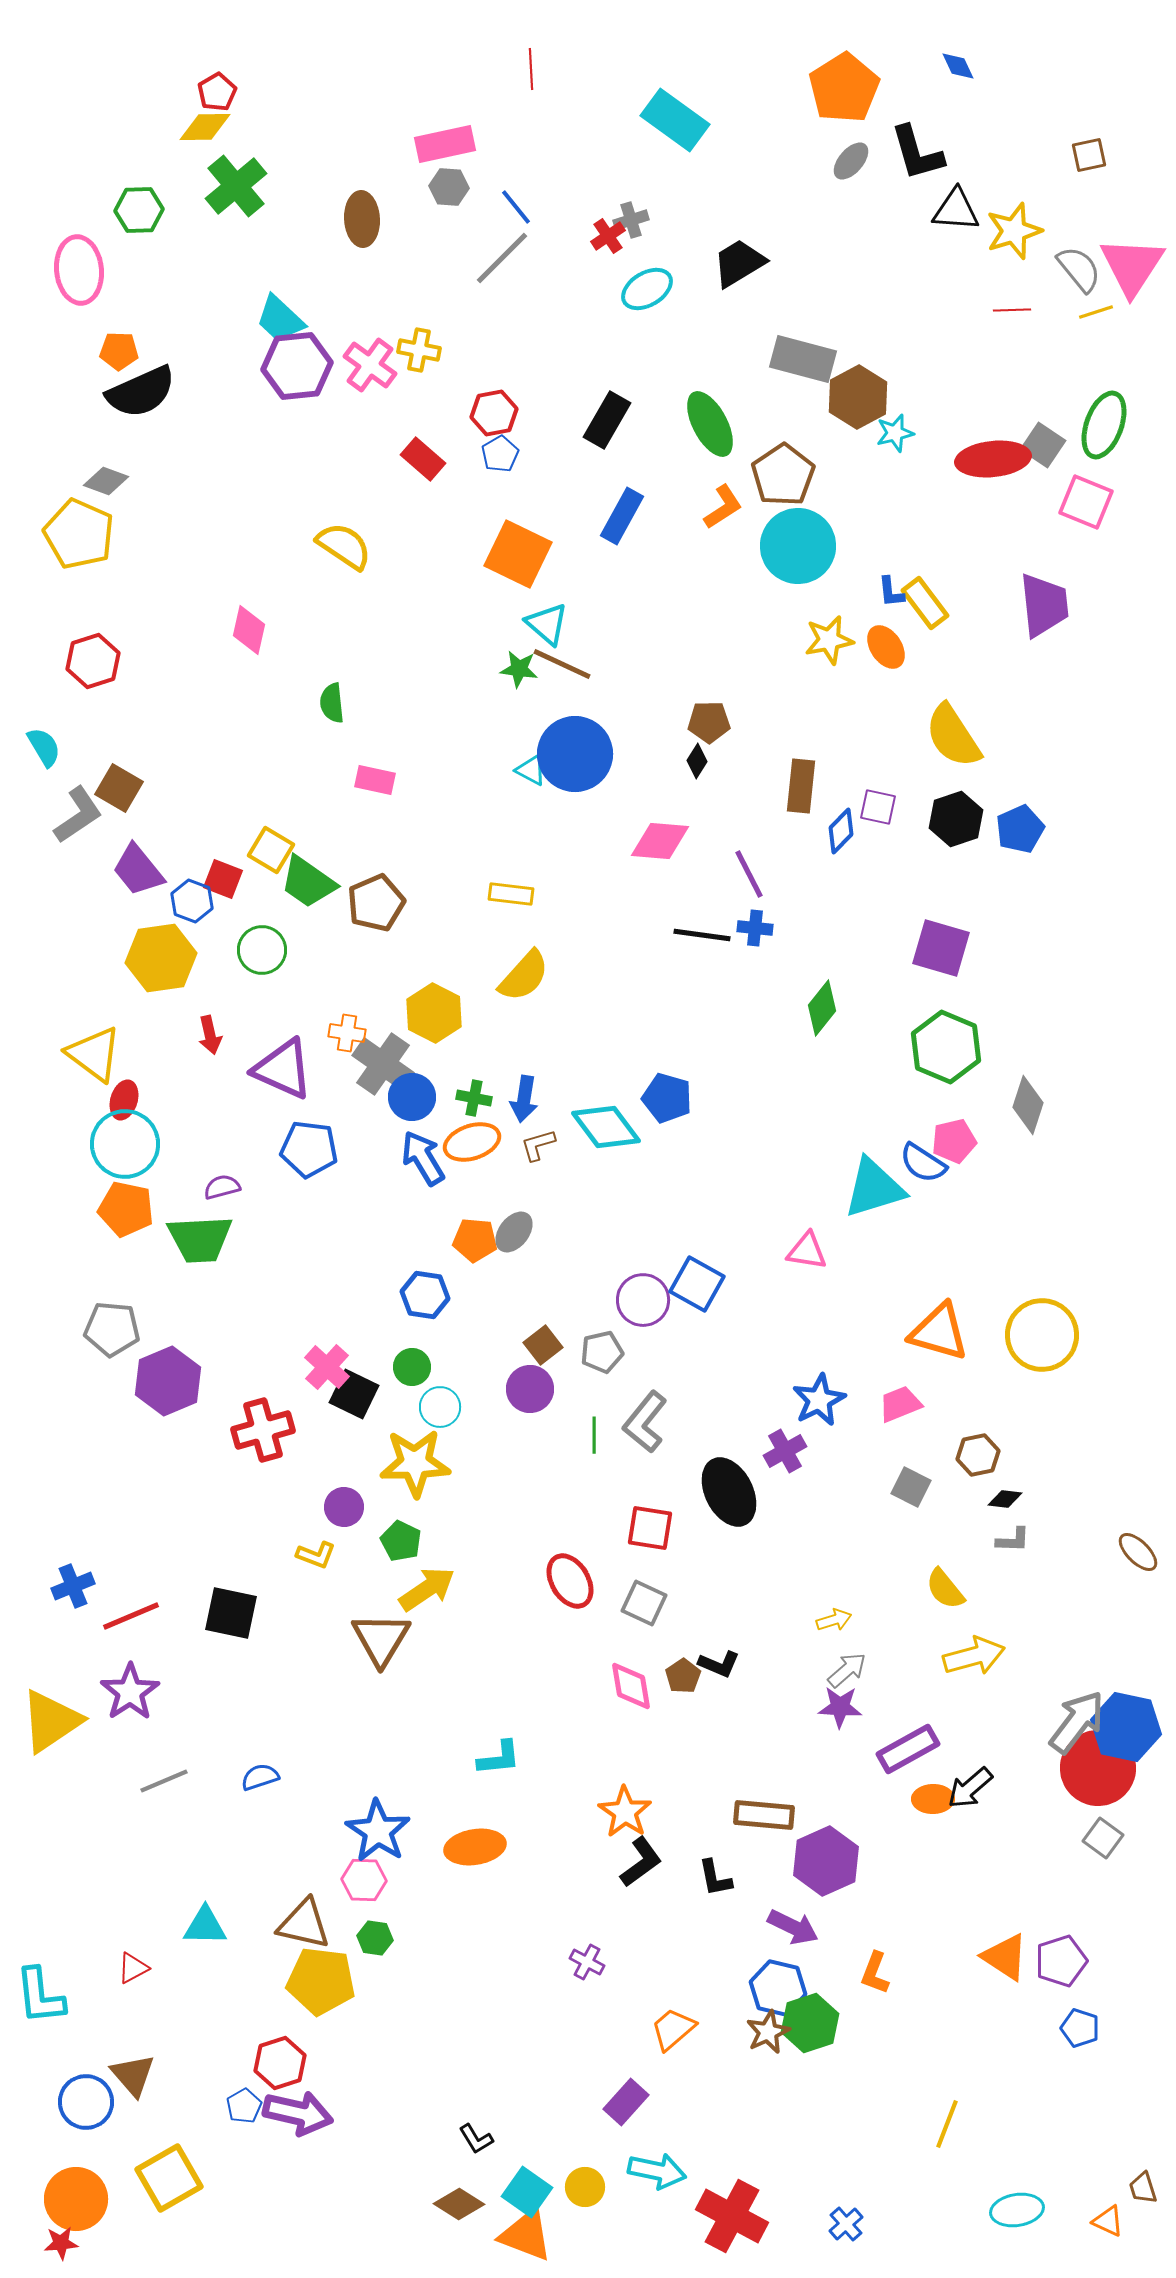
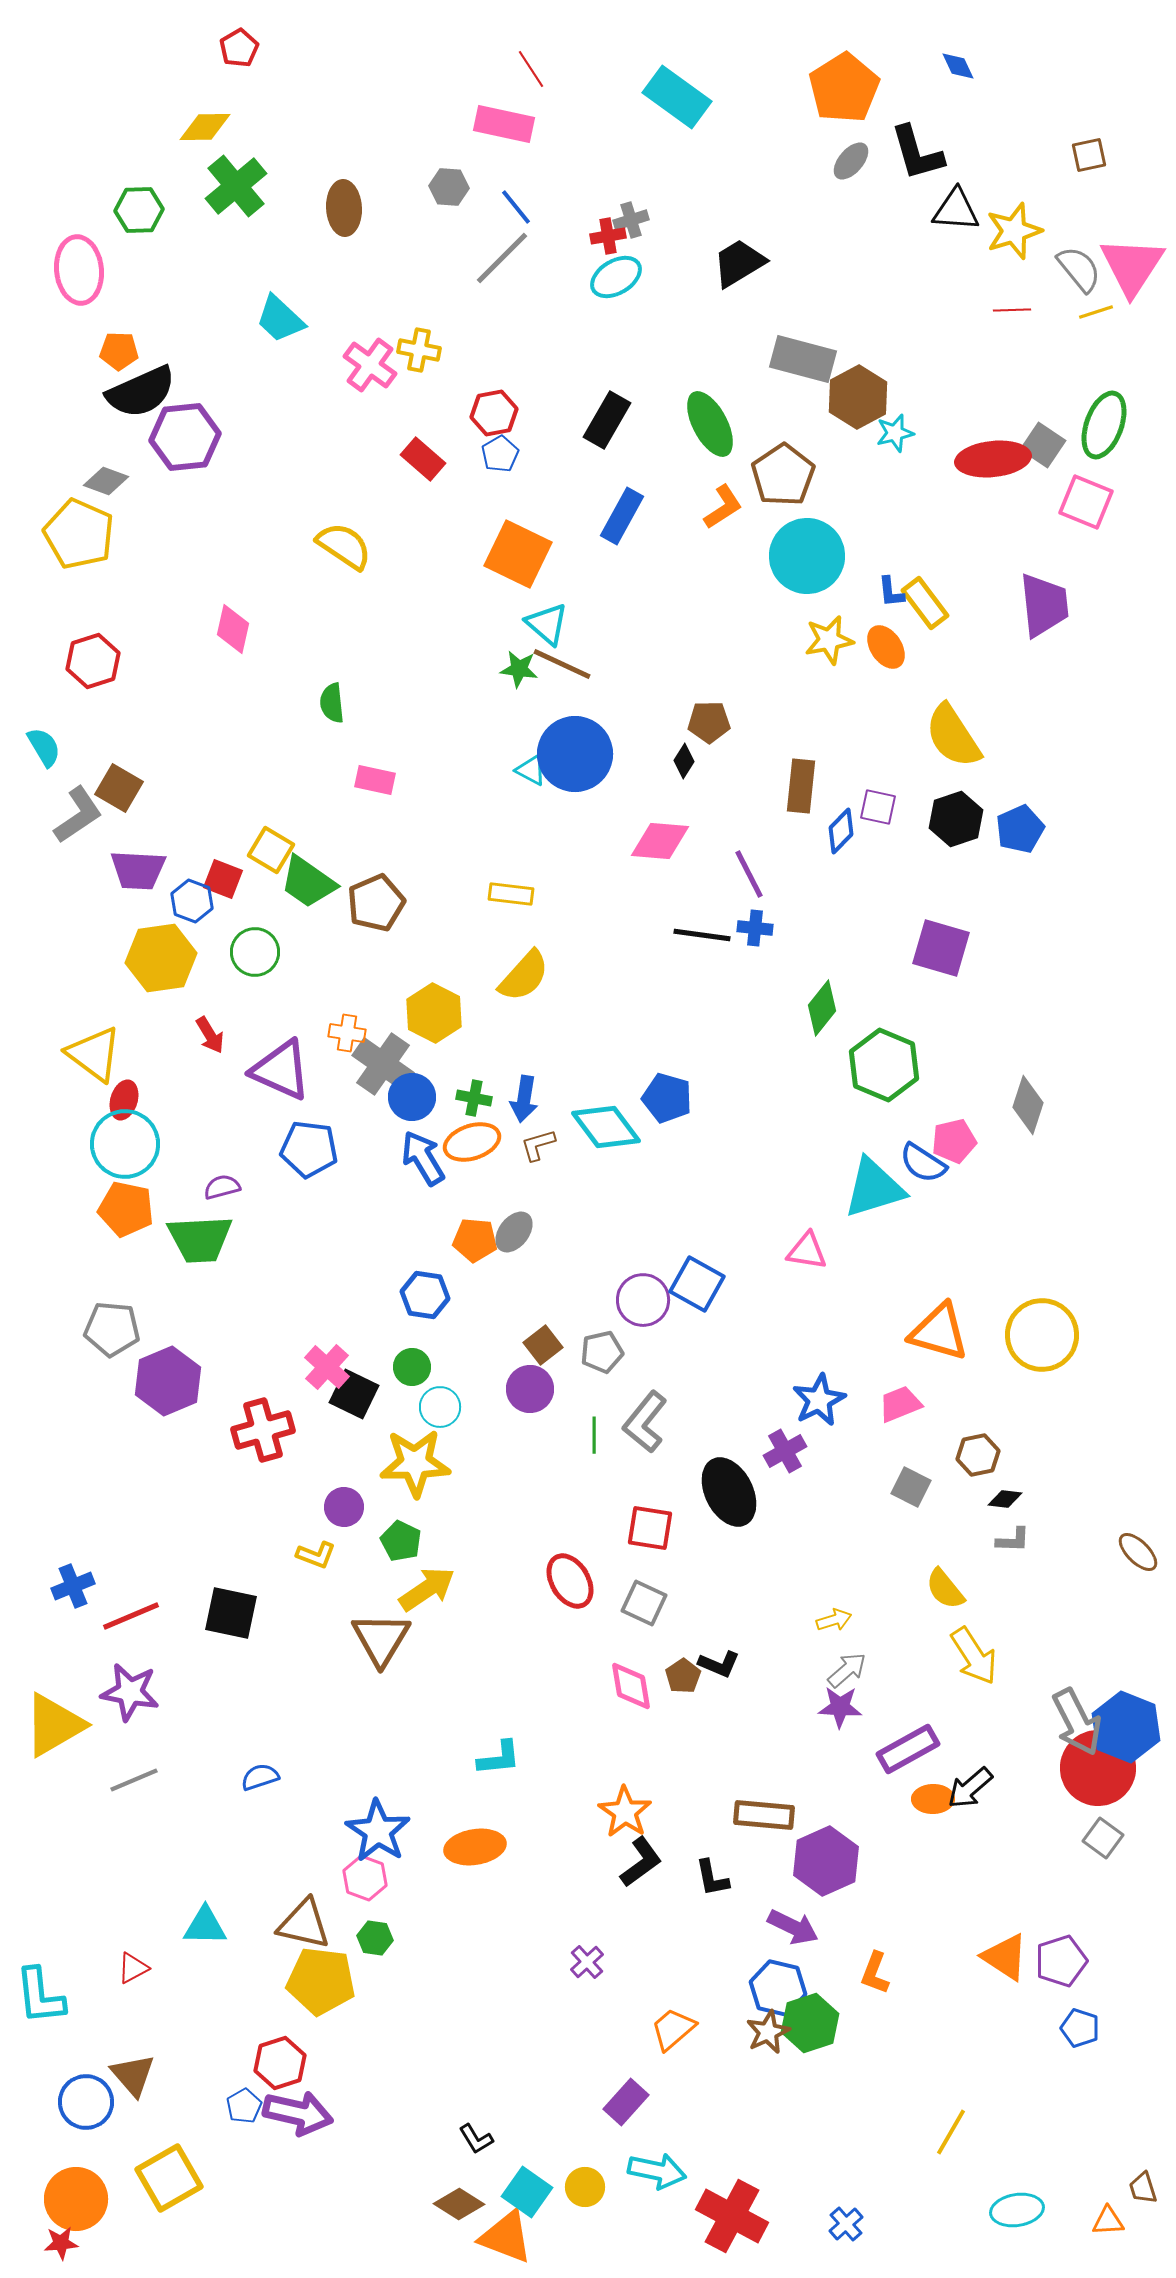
red line at (531, 69): rotated 30 degrees counterclockwise
red pentagon at (217, 92): moved 22 px right, 44 px up
cyan rectangle at (675, 120): moved 2 px right, 23 px up
pink rectangle at (445, 144): moved 59 px right, 20 px up; rotated 24 degrees clockwise
brown ellipse at (362, 219): moved 18 px left, 11 px up
red cross at (608, 236): rotated 24 degrees clockwise
cyan ellipse at (647, 289): moved 31 px left, 12 px up
purple hexagon at (297, 366): moved 112 px left, 71 px down
cyan circle at (798, 546): moved 9 px right, 10 px down
pink diamond at (249, 630): moved 16 px left, 1 px up
black diamond at (697, 761): moved 13 px left
purple trapezoid at (138, 870): rotated 48 degrees counterclockwise
green circle at (262, 950): moved 7 px left, 2 px down
red arrow at (210, 1035): rotated 18 degrees counterclockwise
green hexagon at (946, 1047): moved 62 px left, 18 px down
purple triangle at (283, 1069): moved 2 px left, 1 px down
yellow arrow at (974, 1656): rotated 72 degrees clockwise
purple star at (130, 1692): rotated 28 degrees counterclockwise
yellow triangle at (51, 1721): moved 3 px right, 4 px down; rotated 4 degrees clockwise
gray arrow at (1077, 1722): rotated 116 degrees clockwise
blue hexagon at (1126, 1727): rotated 10 degrees clockwise
gray line at (164, 1781): moved 30 px left, 1 px up
black L-shape at (715, 1878): moved 3 px left
pink hexagon at (364, 1880): moved 1 px right, 2 px up; rotated 18 degrees clockwise
purple cross at (587, 1962): rotated 20 degrees clockwise
yellow line at (947, 2124): moved 4 px right, 8 px down; rotated 9 degrees clockwise
orange triangle at (1108, 2221): rotated 28 degrees counterclockwise
orange triangle at (526, 2235): moved 20 px left, 2 px down
